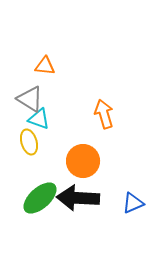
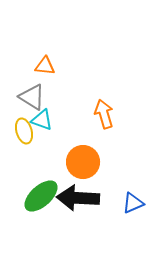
gray triangle: moved 2 px right, 2 px up
cyan triangle: moved 3 px right, 1 px down
yellow ellipse: moved 5 px left, 11 px up
orange circle: moved 1 px down
green ellipse: moved 1 px right, 2 px up
